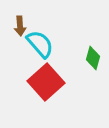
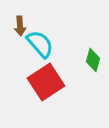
green diamond: moved 2 px down
red square: rotated 9 degrees clockwise
